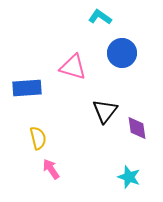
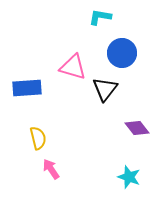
cyan L-shape: rotated 25 degrees counterclockwise
black triangle: moved 22 px up
purple diamond: rotated 30 degrees counterclockwise
